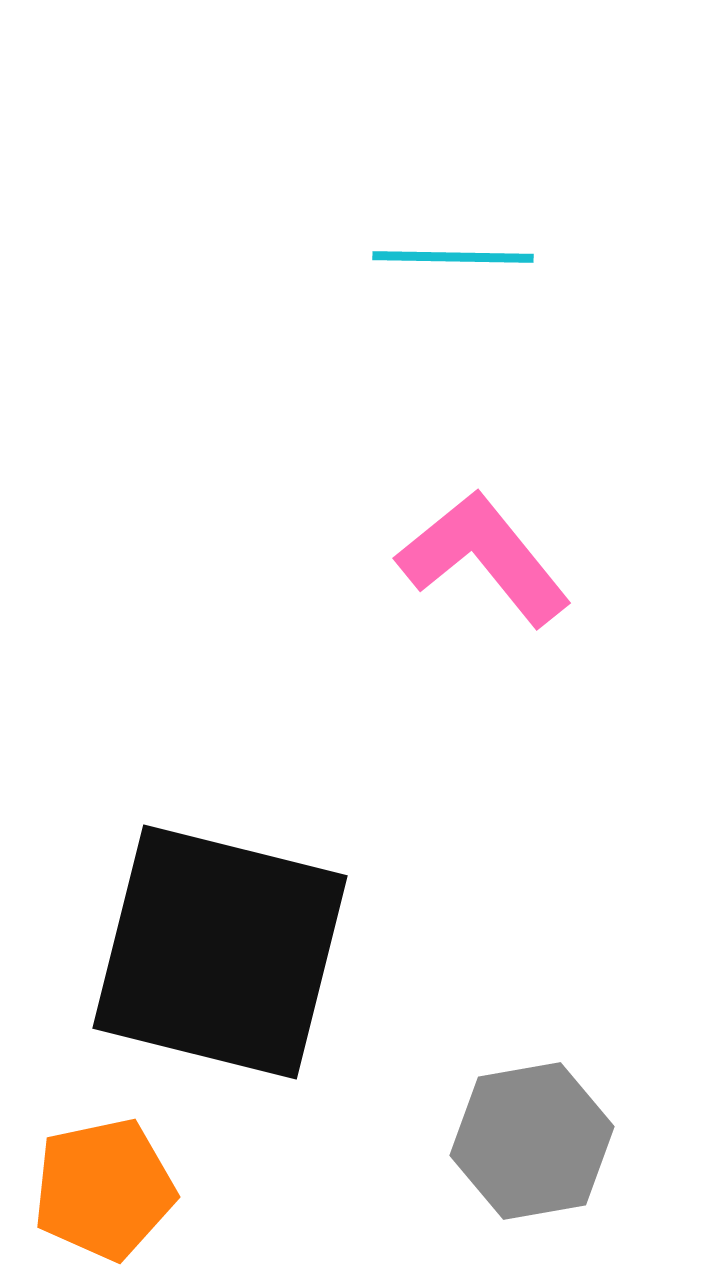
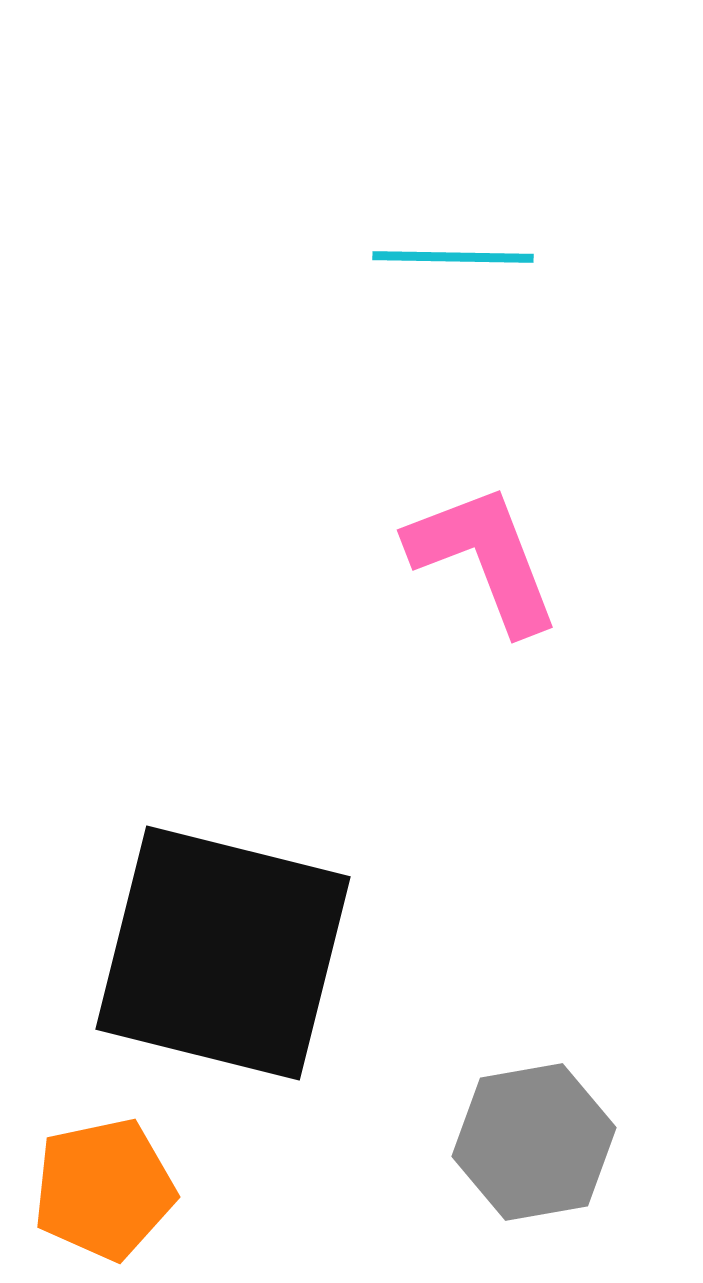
pink L-shape: rotated 18 degrees clockwise
black square: moved 3 px right, 1 px down
gray hexagon: moved 2 px right, 1 px down
